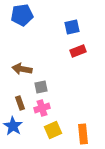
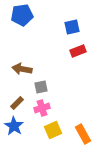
brown rectangle: moved 3 px left; rotated 64 degrees clockwise
blue star: moved 1 px right
orange rectangle: rotated 24 degrees counterclockwise
